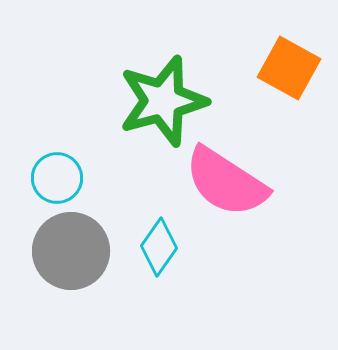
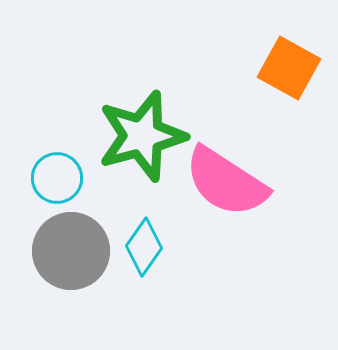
green star: moved 21 px left, 35 px down
cyan diamond: moved 15 px left
